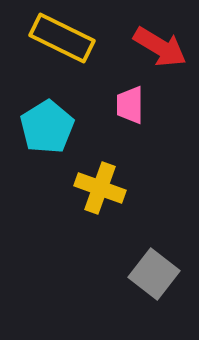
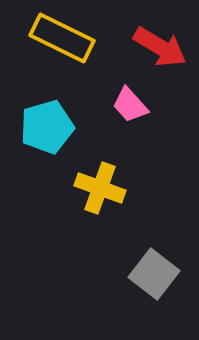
pink trapezoid: rotated 42 degrees counterclockwise
cyan pentagon: rotated 16 degrees clockwise
